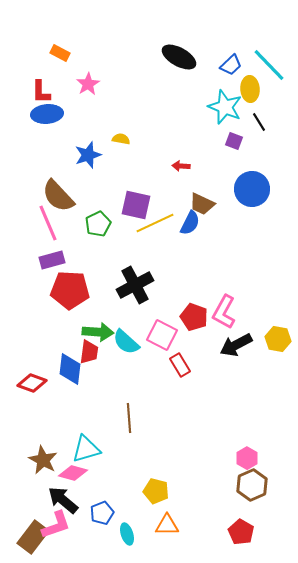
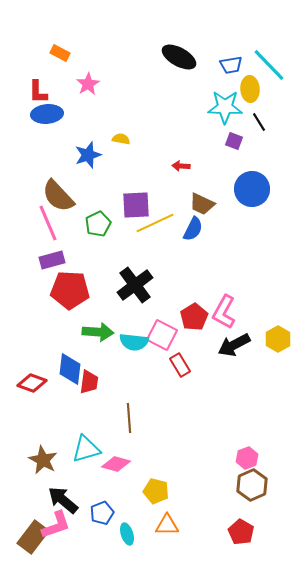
blue trapezoid at (231, 65): rotated 35 degrees clockwise
red L-shape at (41, 92): moved 3 px left
cyan star at (225, 107): rotated 20 degrees counterclockwise
purple square at (136, 205): rotated 16 degrees counterclockwise
blue semicircle at (190, 223): moved 3 px right, 6 px down
black cross at (135, 285): rotated 9 degrees counterclockwise
red pentagon at (194, 317): rotated 20 degrees clockwise
yellow hexagon at (278, 339): rotated 20 degrees clockwise
cyan semicircle at (126, 342): moved 8 px right; rotated 36 degrees counterclockwise
black arrow at (236, 345): moved 2 px left
red trapezoid at (89, 352): moved 30 px down
pink hexagon at (247, 458): rotated 10 degrees clockwise
pink diamond at (73, 473): moved 43 px right, 9 px up
